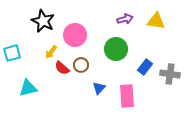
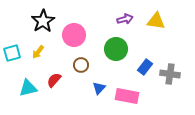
black star: rotated 15 degrees clockwise
pink circle: moved 1 px left
yellow arrow: moved 13 px left
red semicircle: moved 8 px left, 12 px down; rotated 91 degrees clockwise
pink rectangle: rotated 75 degrees counterclockwise
